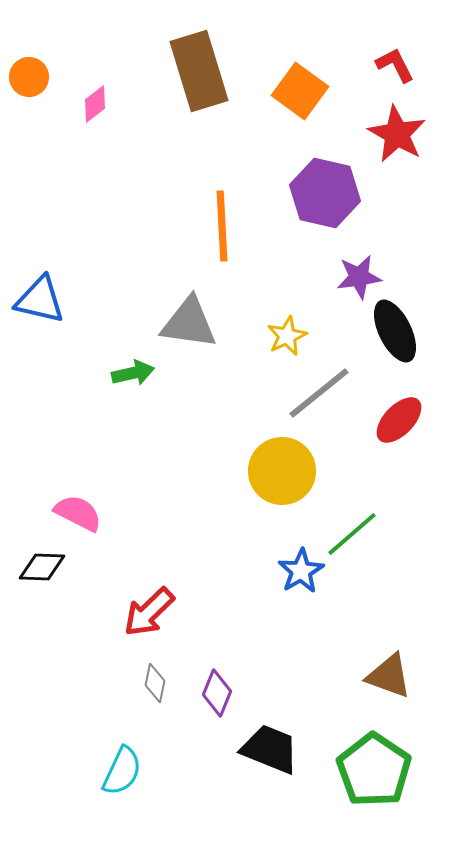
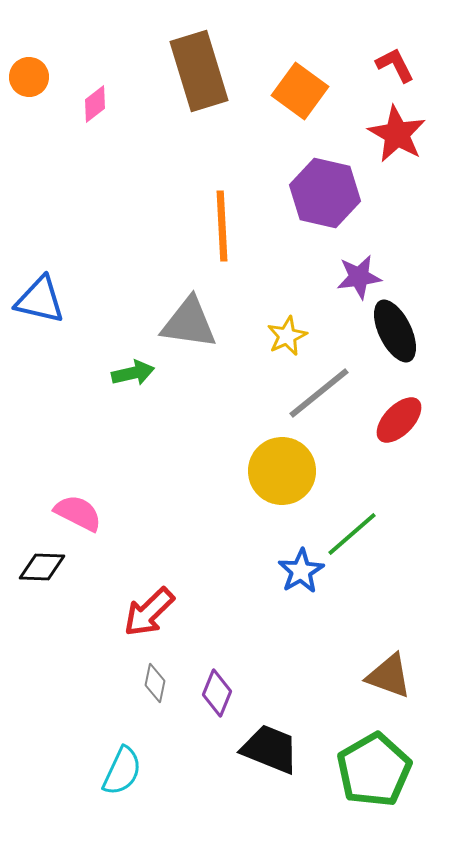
green pentagon: rotated 8 degrees clockwise
